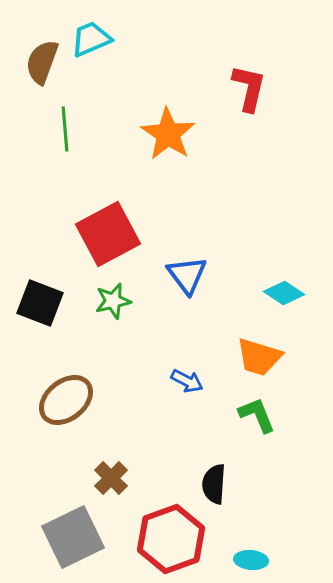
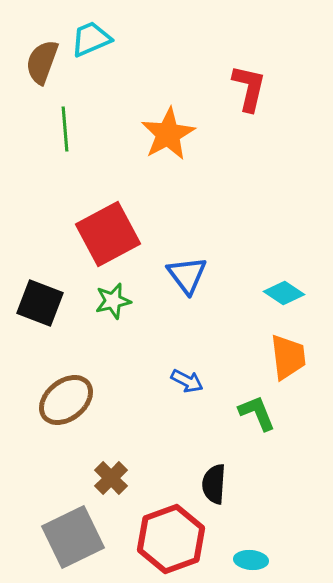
orange star: rotated 10 degrees clockwise
orange trapezoid: moved 29 px right; rotated 114 degrees counterclockwise
green L-shape: moved 2 px up
